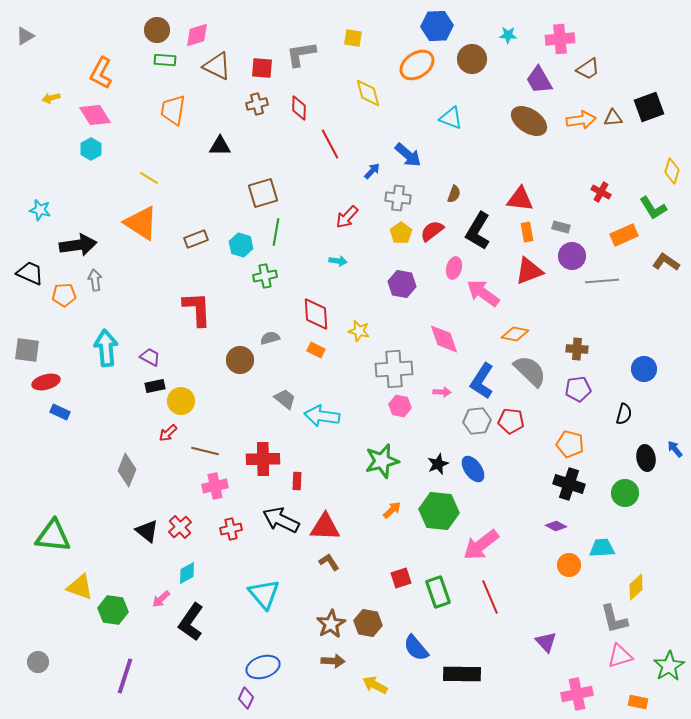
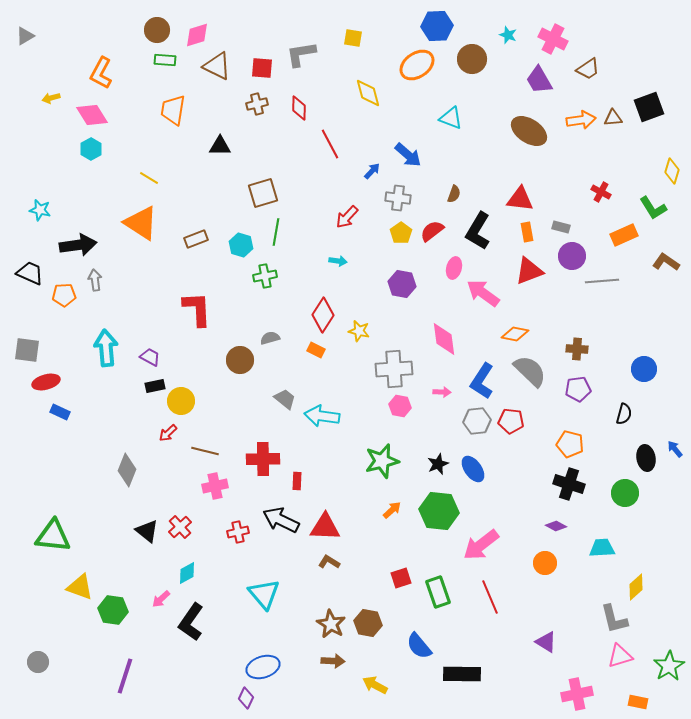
cyan star at (508, 35): rotated 18 degrees clockwise
pink cross at (560, 39): moved 7 px left; rotated 32 degrees clockwise
pink diamond at (95, 115): moved 3 px left
brown ellipse at (529, 121): moved 10 px down
red diamond at (316, 314): moved 7 px right, 1 px down; rotated 36 degrees clockwise
pink diamond at (444, 339): rotated 12 degrees clockwise
red cross at (231, 529): moved 7 px right, 3 px down
brown L-shape at (329, 562): rotated 25 degrees counterclockwise
orange circle at (569, 565): moved 24 px left, 2 px up
brown star at (331, 624): rotated 12 degrees counterclockwise
purple triangle at (546, 642): rotated 15 degrees counterclockwise
blue semicircle at (416, 648): moved 3 px right, 2 px up
